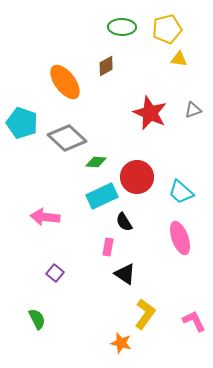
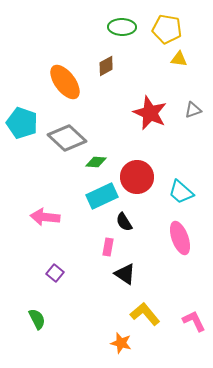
yellow pentagon: rotated 24 degrees clockwise
yellow L-shape: rotated 76 degrees counterclockwise
